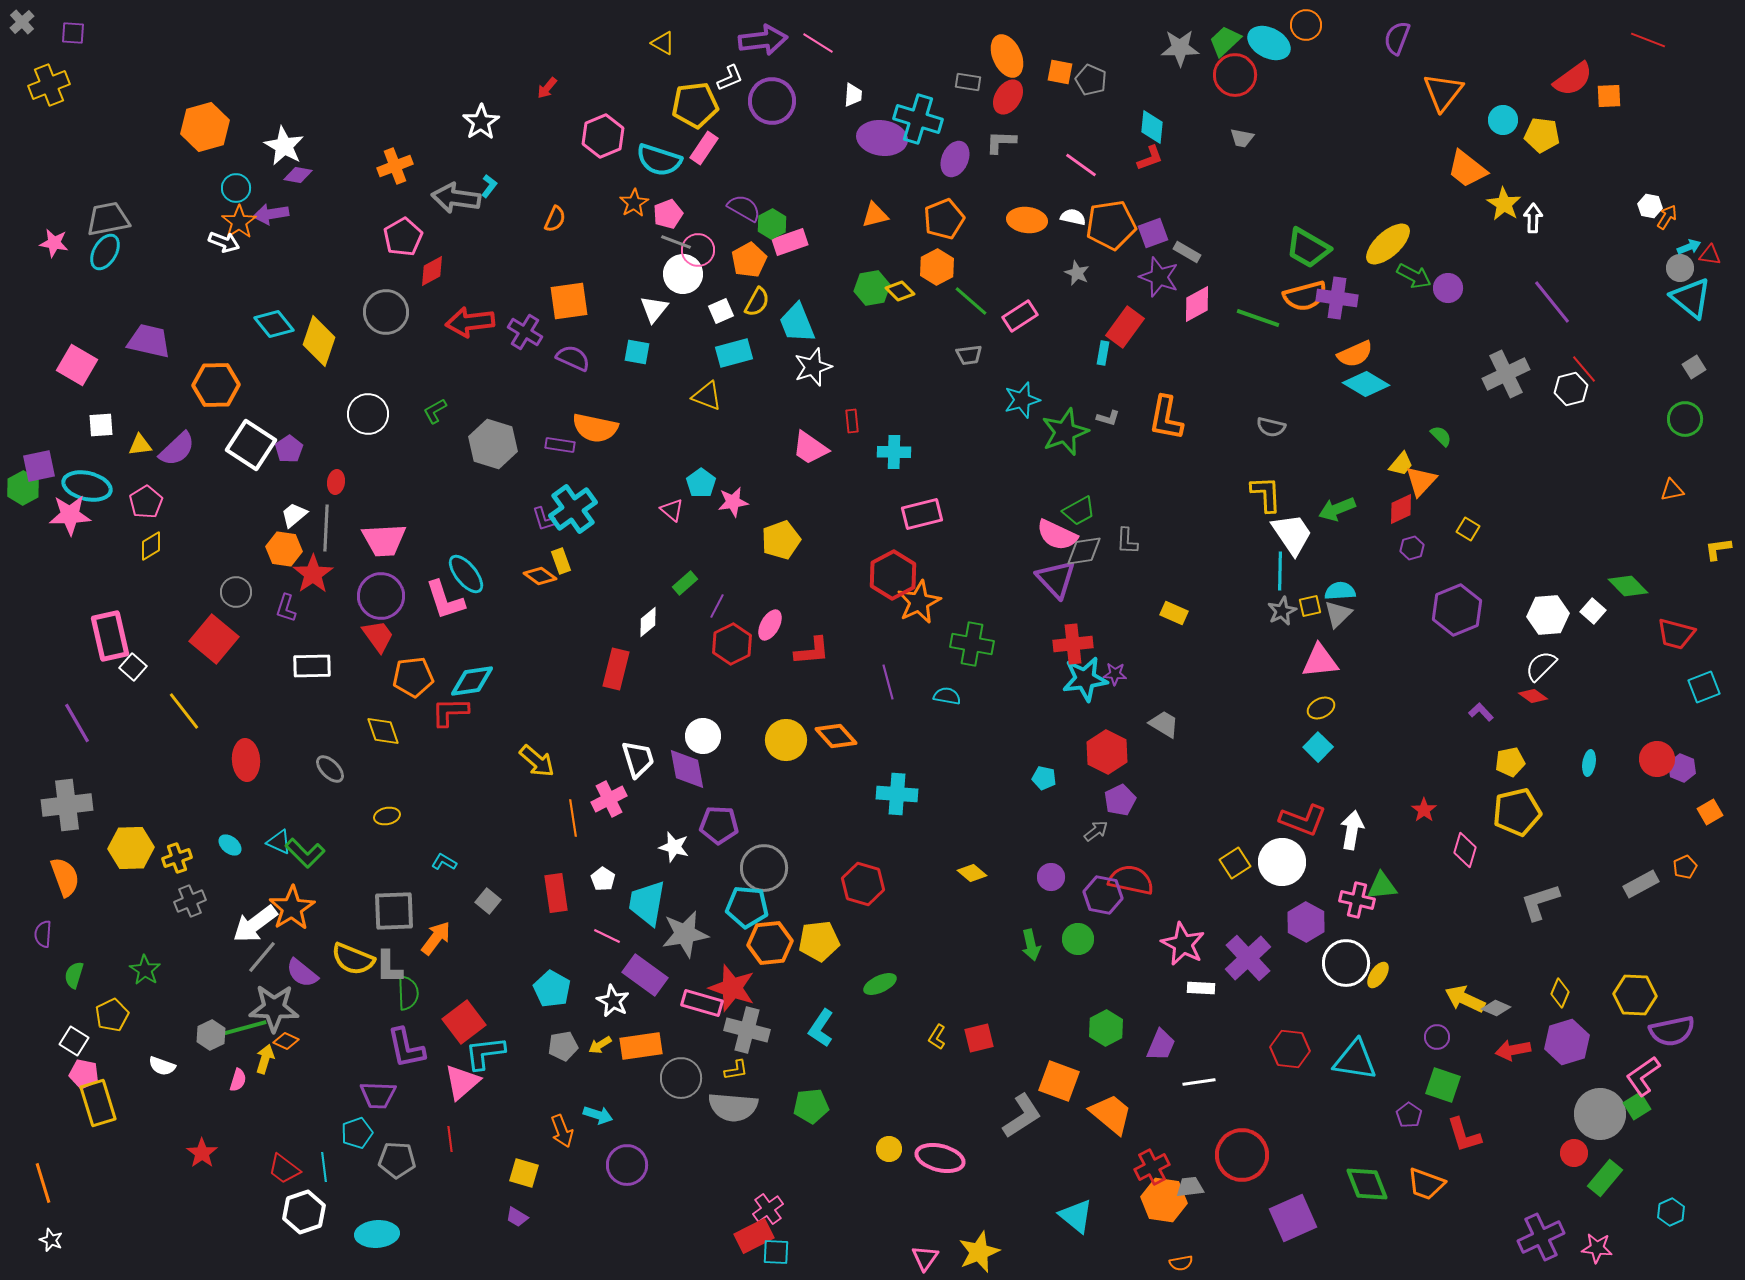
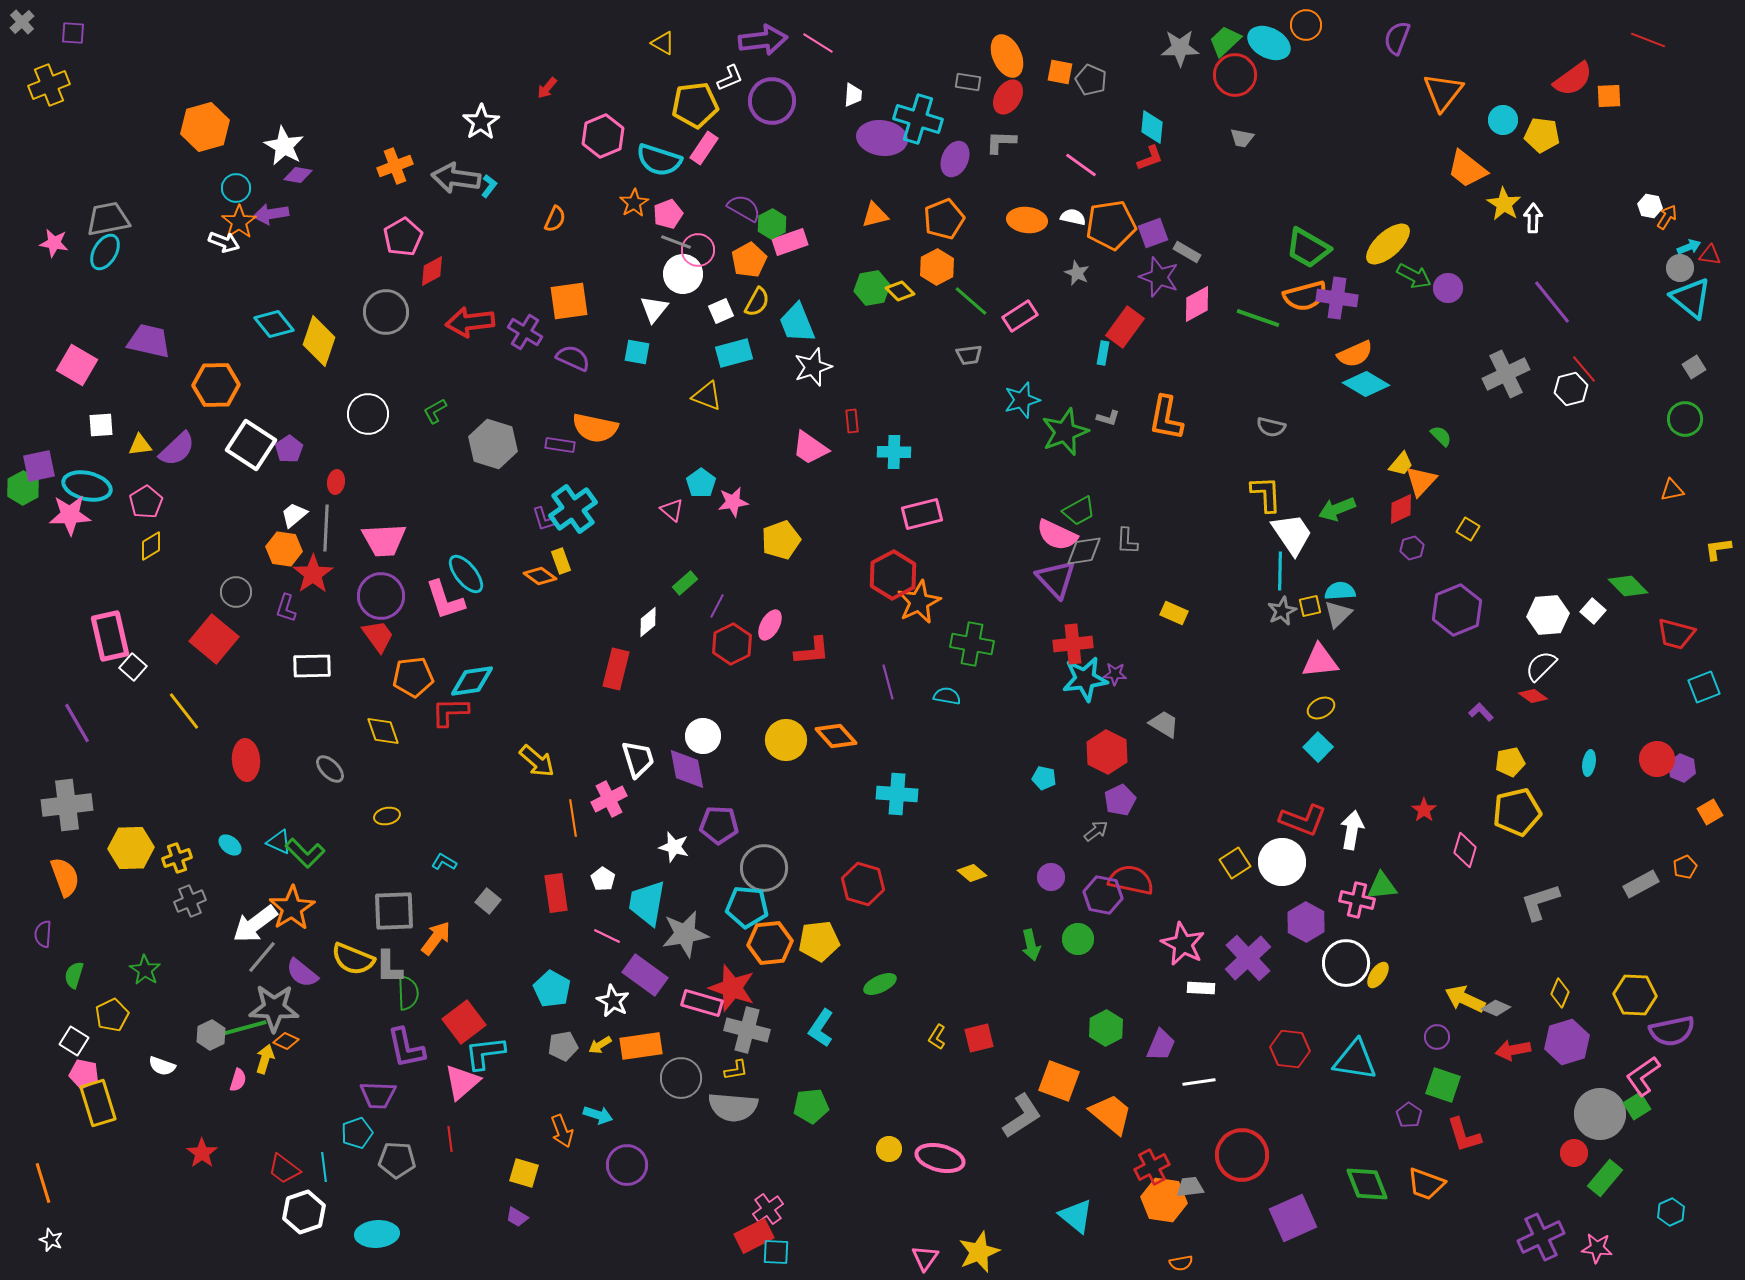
gray arrow at (456, 198): moved 20 px up
